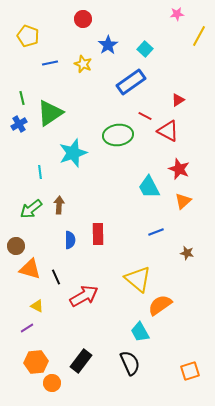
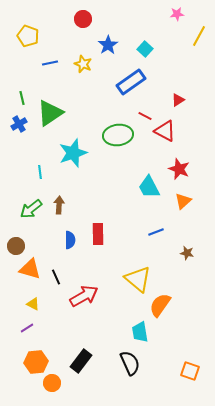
red triangle at (168, 131): moved 3 px left
orange semicircle at (160, 305): rotated 20 degrees counterclockwise
yellow triangle at (37, 306): moved 4 px left, 2 px up
cyan trapezoid at (140, 332): rotated 20 degrees clockwise
orange square at (190, 371): rotated 36 degrees clockwise
